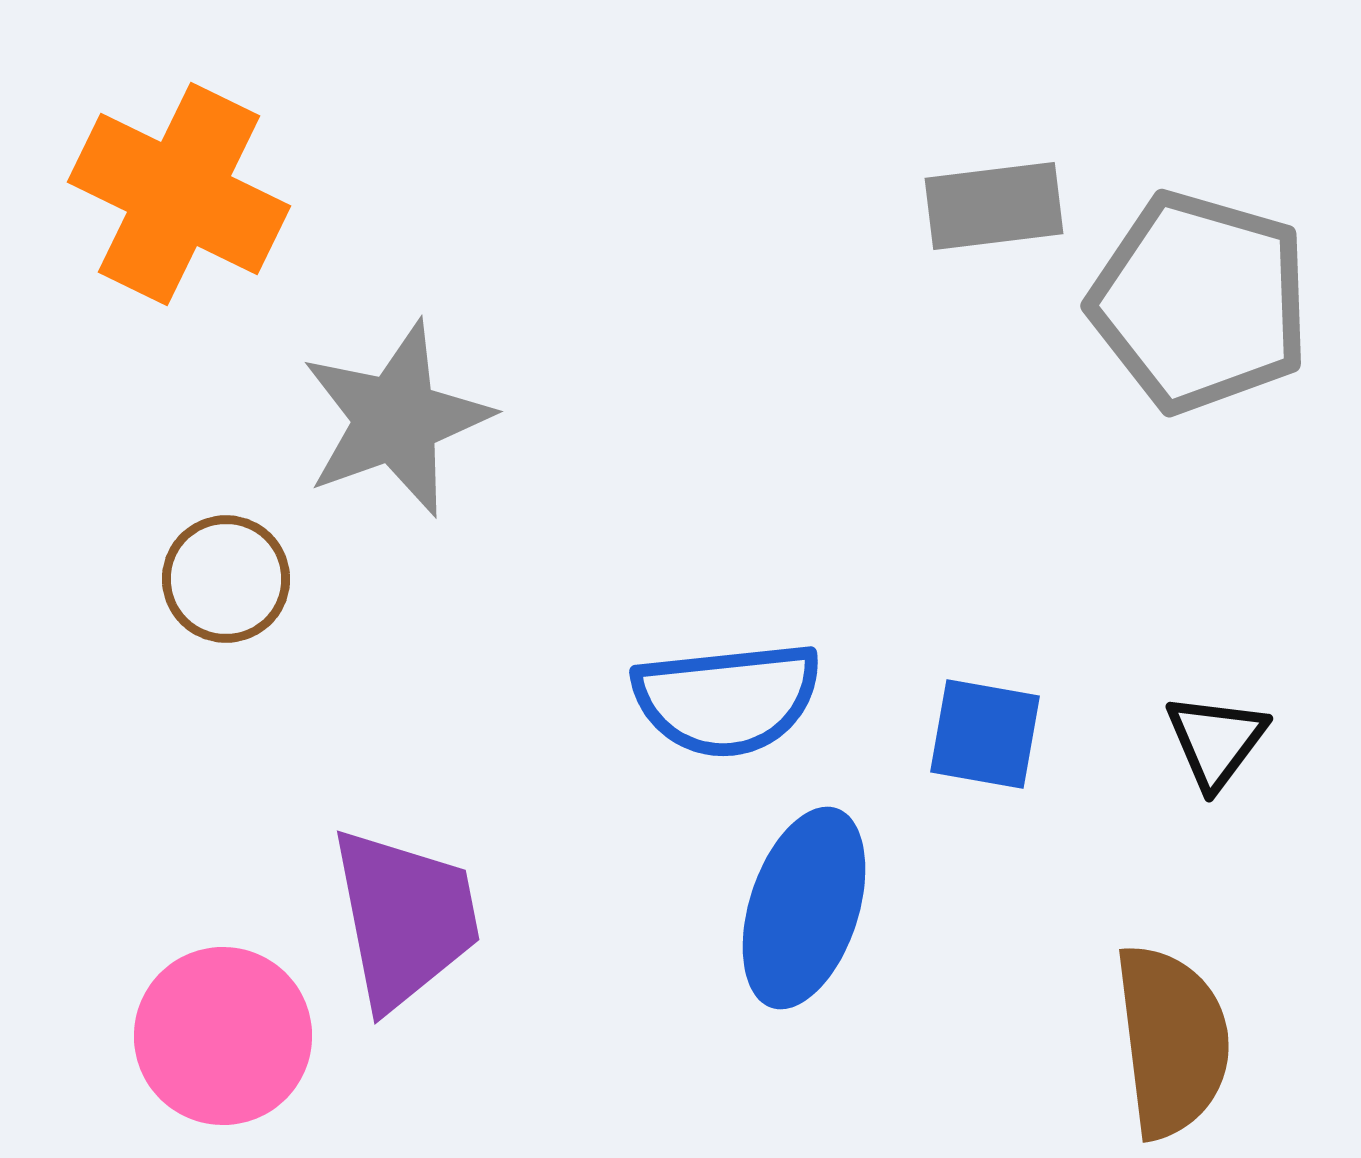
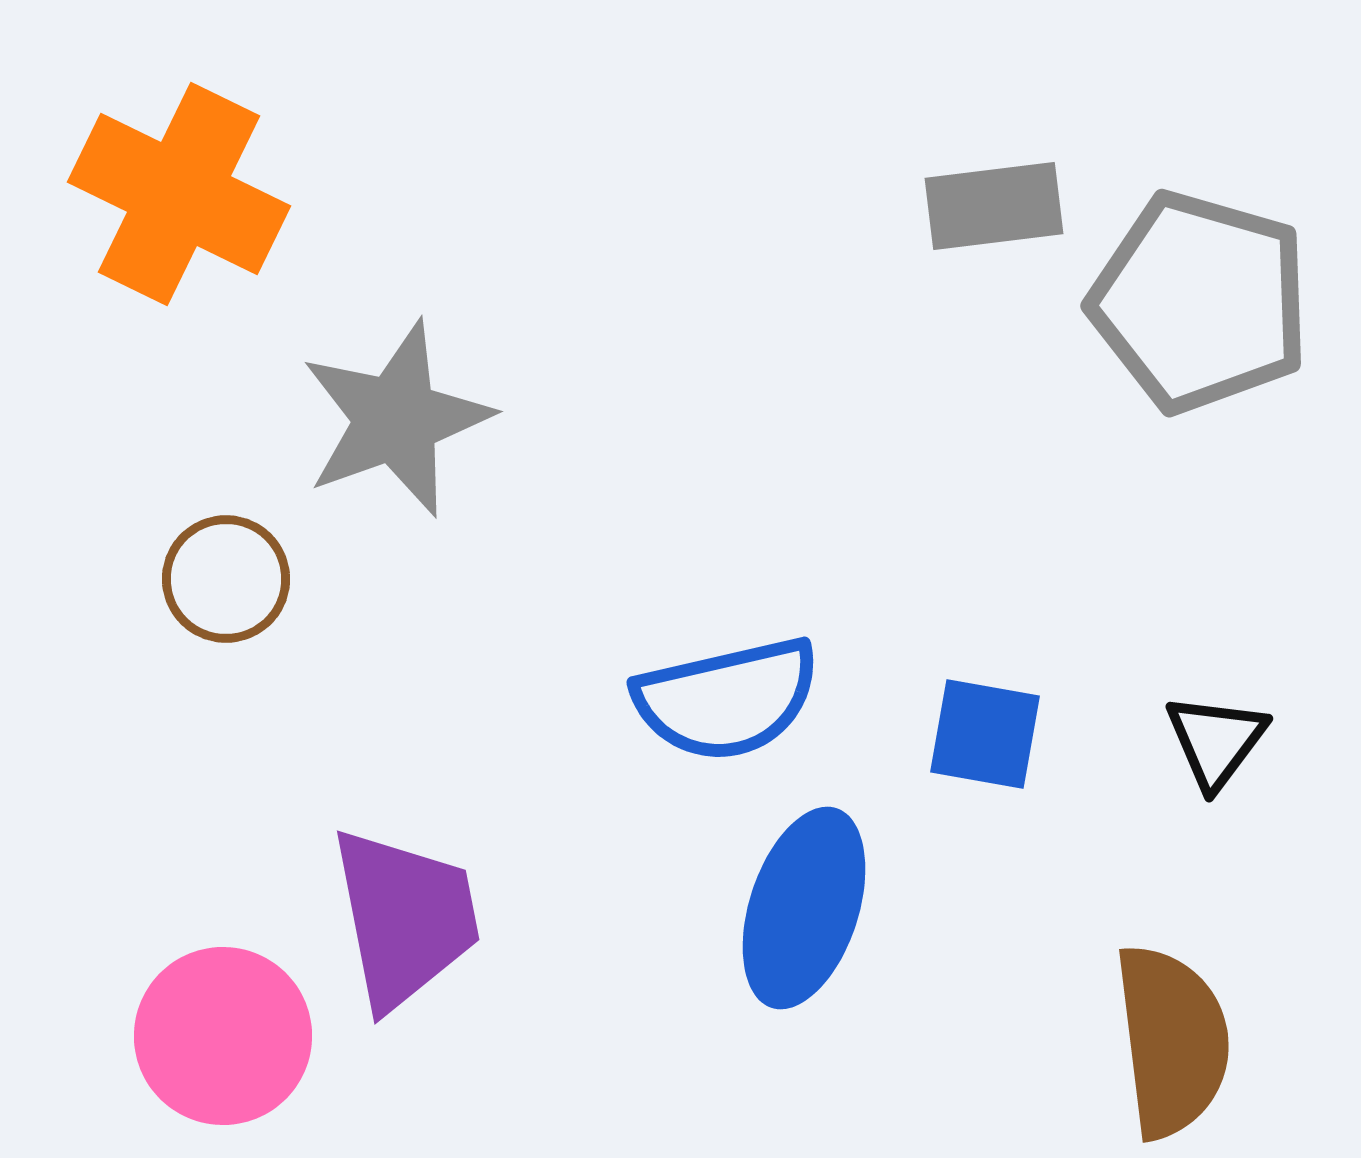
blue semicircle: rotated 7 degrees counterclockwise
